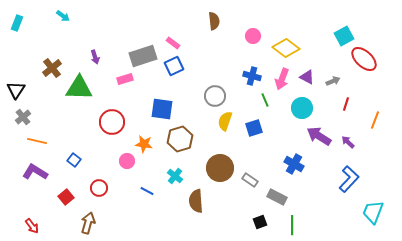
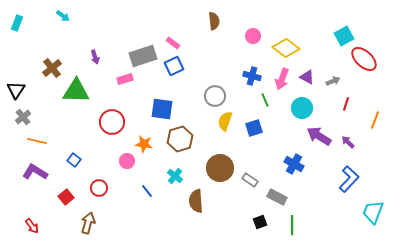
green triangle at (79, 88): moved 3 px left, 3 px down
blue line at (147, 191): rotated 24 degrees clockwise
